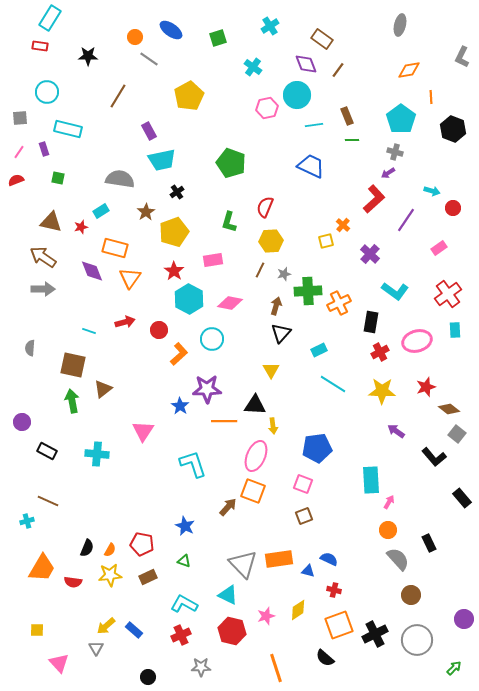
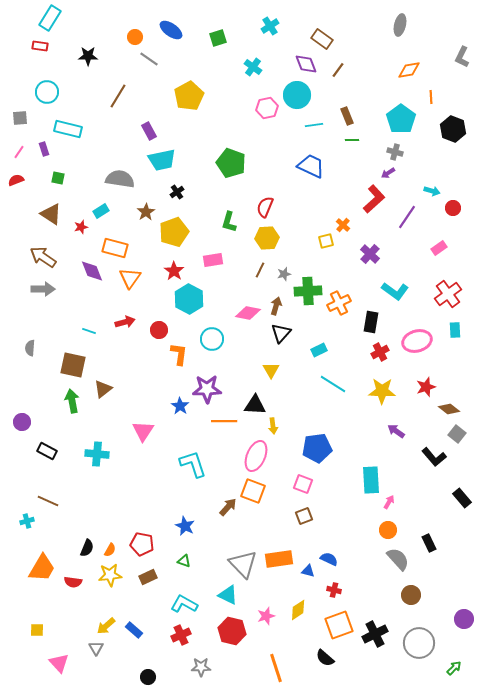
purple line at (406, 220): moved 1 px right, 3 px up
brown triangle at (51, 222): moved 8 px up; rotated 20 degrees clockwise
yellow hexagon at (271, 241): moved 4 px left, 3 px up
pink diamond at (230, 303): moved 18 px right, 10 px down
orange L-shape at (179, 354): rotated 40 degrees counterclockwise
gray circle at (417, 640): moved 2 px right, 3 px down
